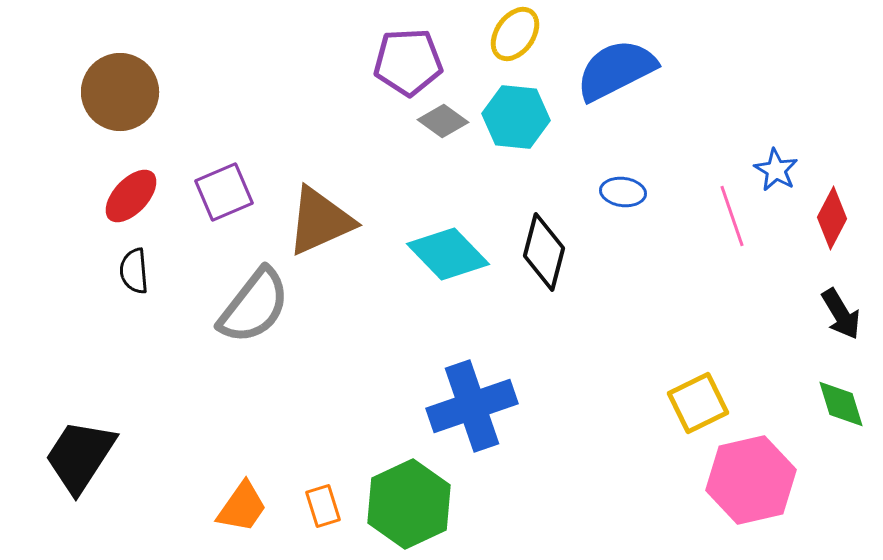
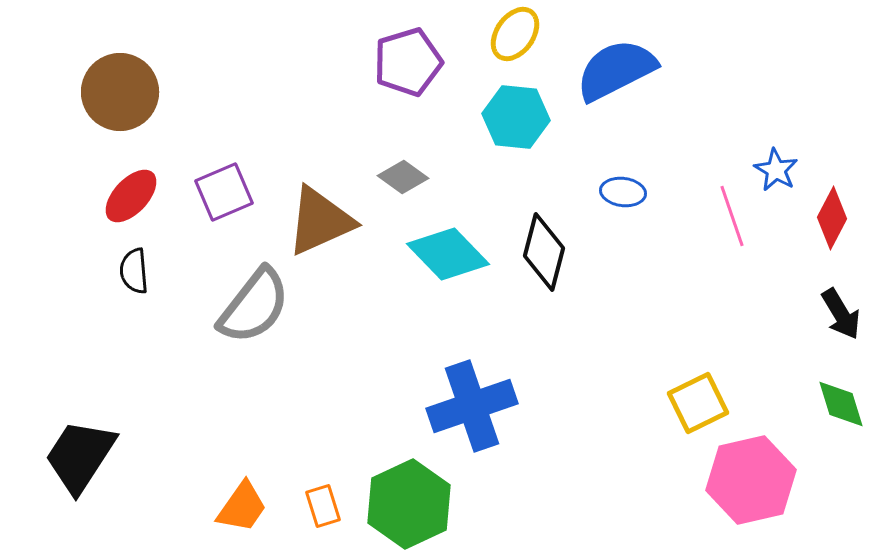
purple pentagon: rotated 14 degrees counterclockwise
gray diamond: moved 40 px left, 56 px down
